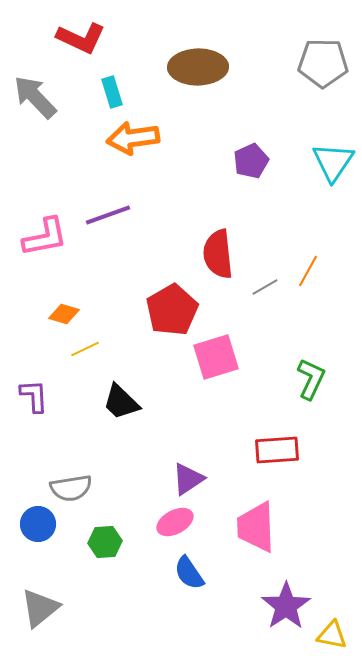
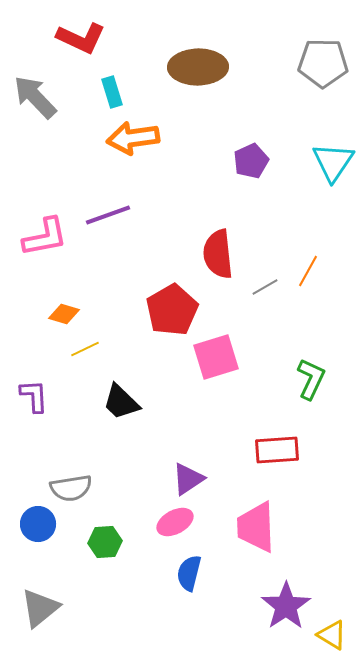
blue semicircle: rotated 48 degrees clockwise
yellow triangle: rotated 20 degrees clockwise
